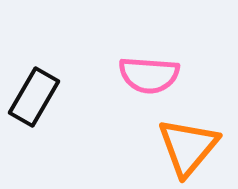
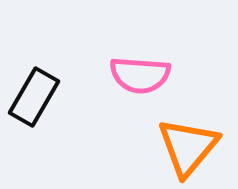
pink semicircle: moved 9 px left
